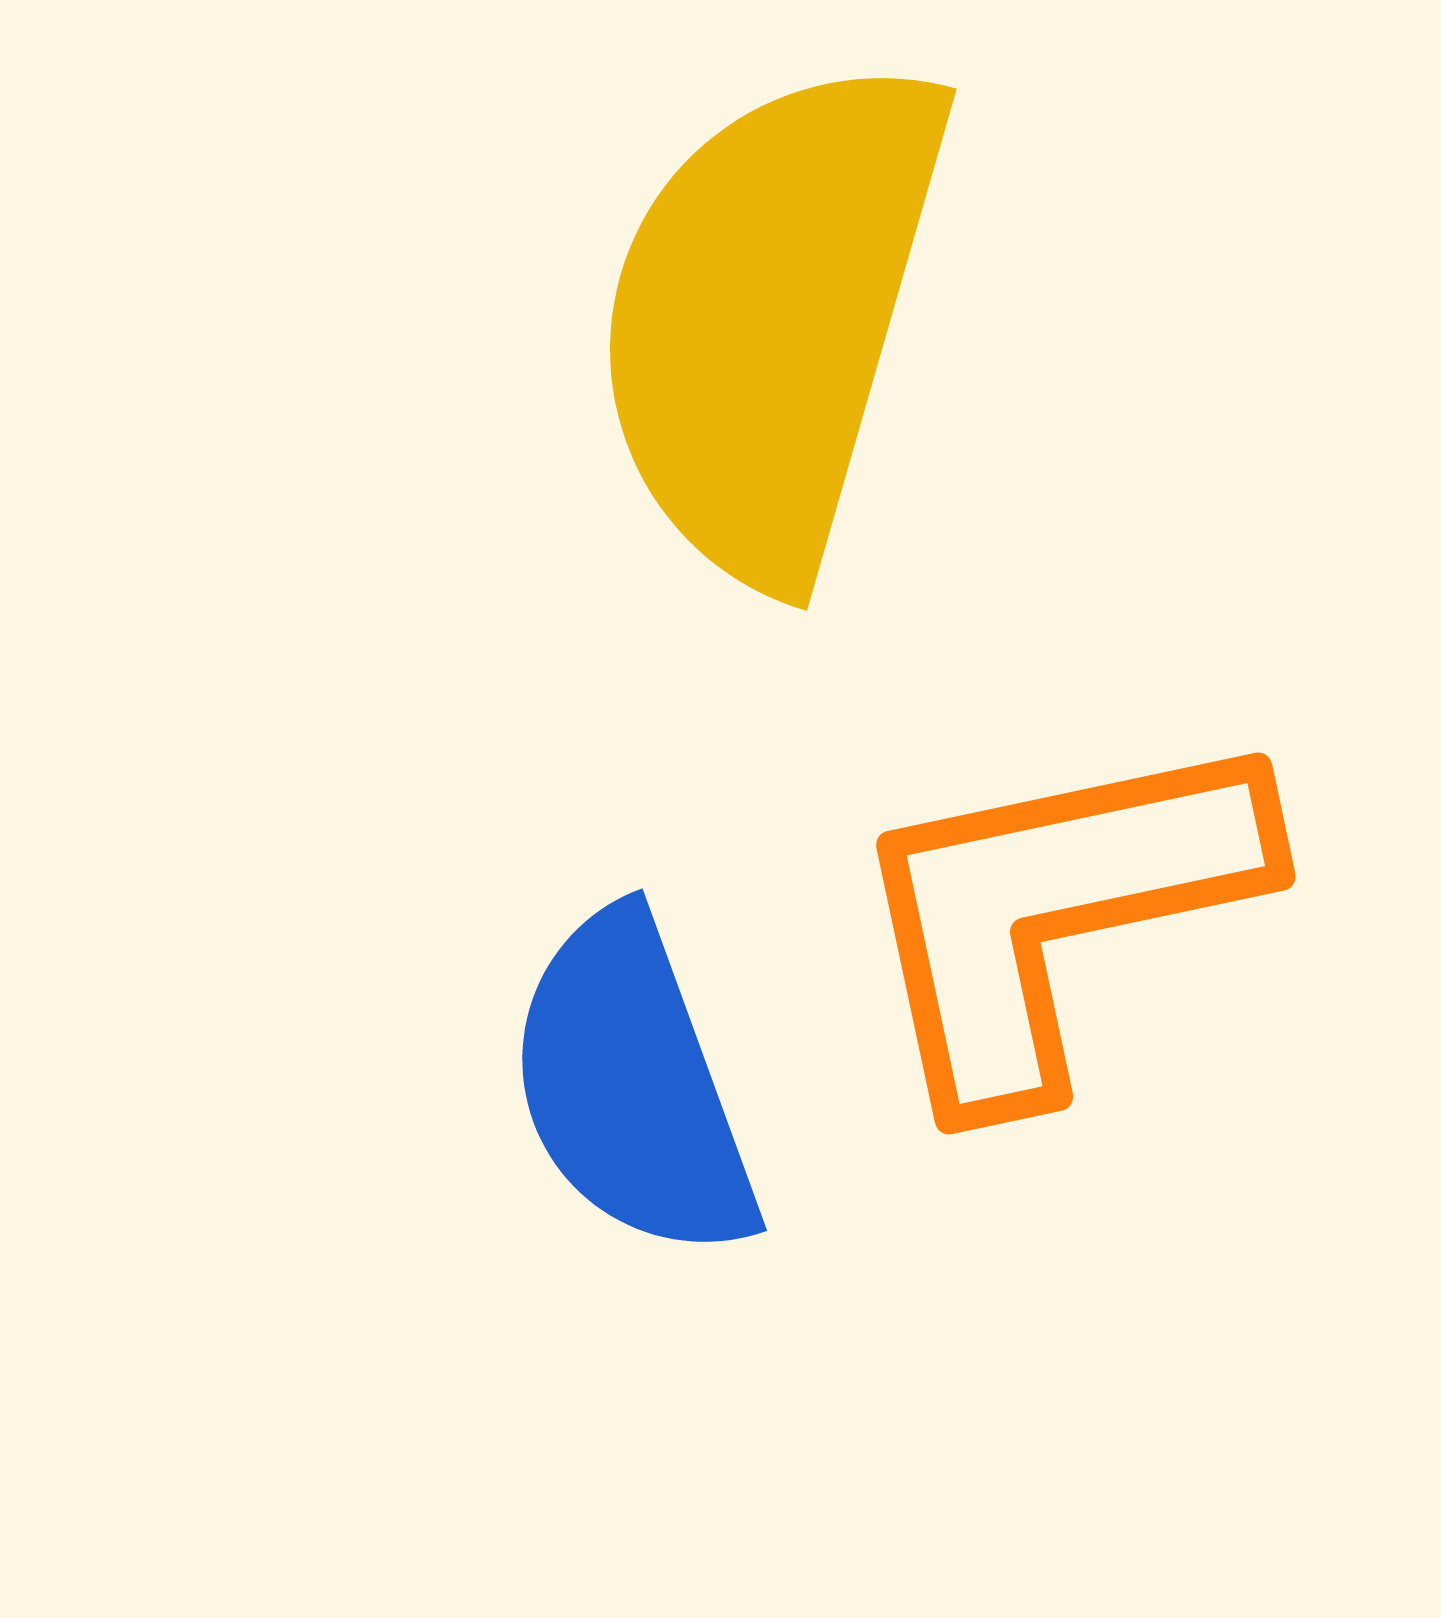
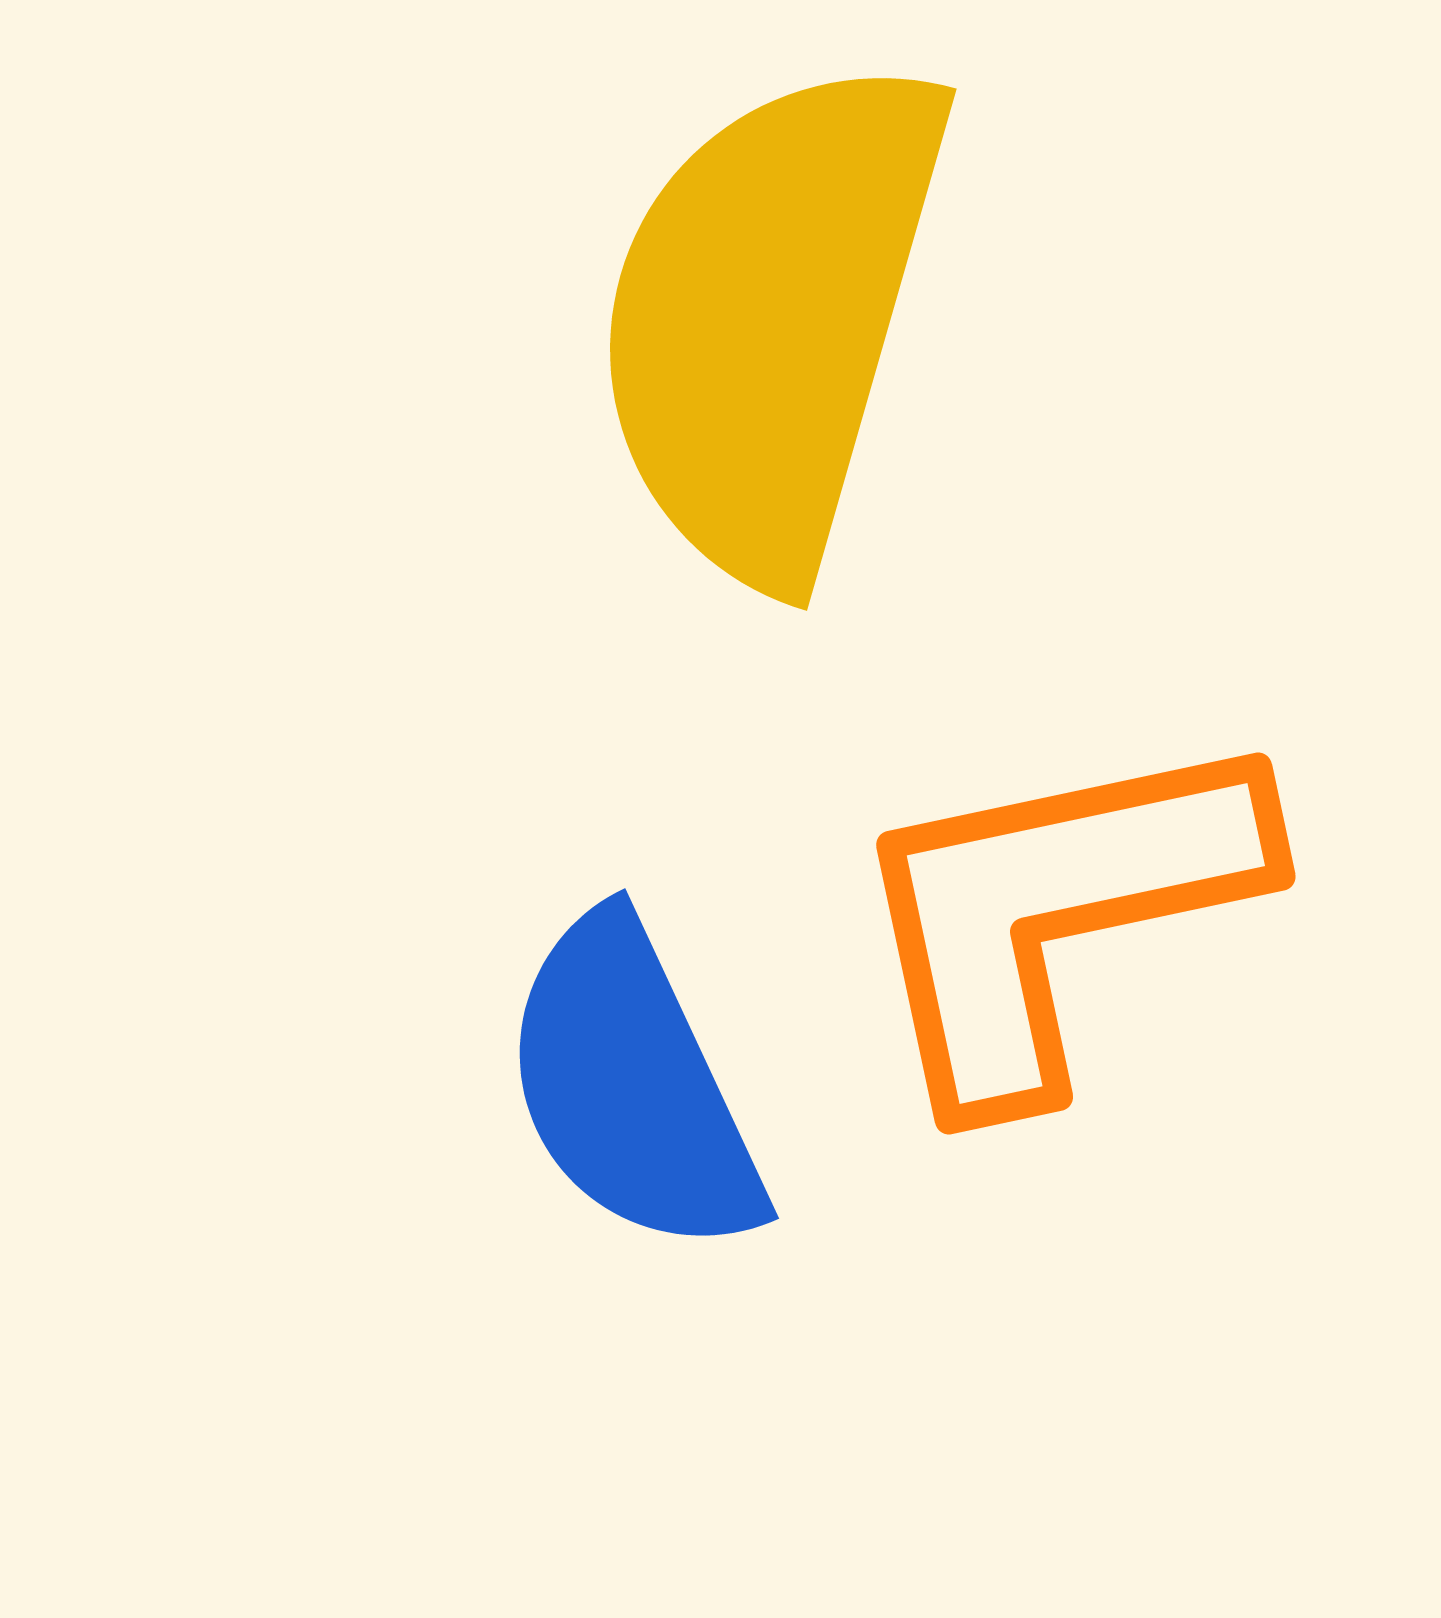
blue semicircle: rotated 5 degrees counterclockwise
